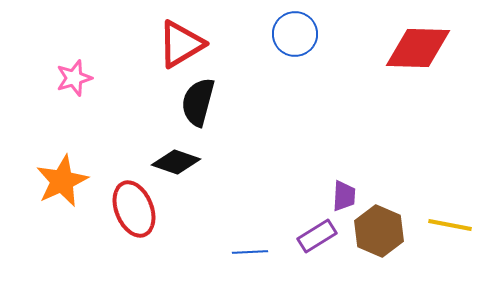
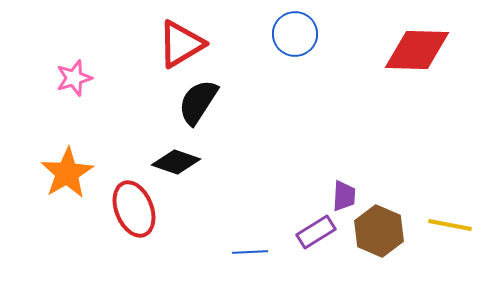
red diamond: moved 1 px left, 2 px down
black semicircle: rotated 18 degrees clockwise
orange star: moved 5 px right, 8 px up; rotated 6 degrees counterclockwise
purple rectangle: moved 1 px left, 4 px up
